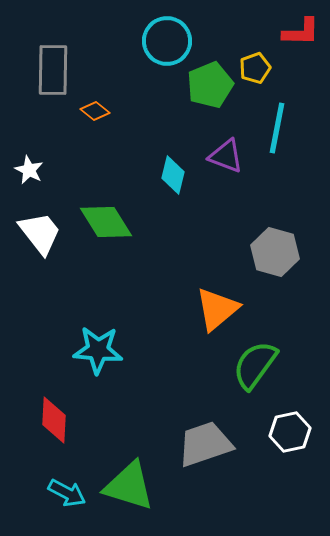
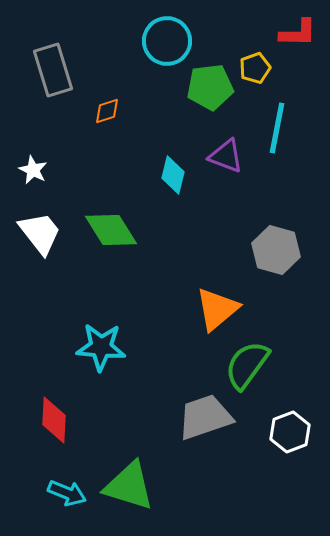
red L-shape: moved 3 px left, 1 px down
gray rectangle: rotated 18 degrees counterclockwise
green pentagon: moved 2 px down; rotated 15 degrees clockwise
orange diamond: moved 12 px right; rotated 56 degrees counterclockwise
white star: moved 4 px right
green diamond: moved 5 px right, 8 px down
gray hexagon: moved 1 px right, 2 px up
cyan star: moved 3 px right, 3 px up
green semicircle: moved 8 px left
white hexagon: rotated 9 degrees counterclockwise
gray trapezoid: moved 27 px up
cyan arrow: rotated 6 degrees counterclockwise
